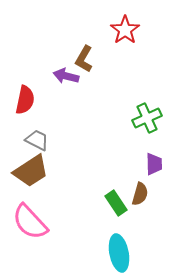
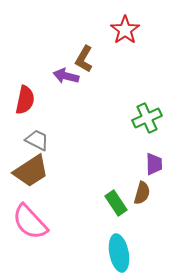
brown semicircle: moved 2 px right, 1 px up
